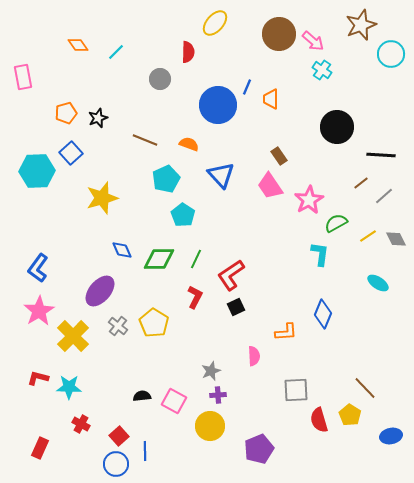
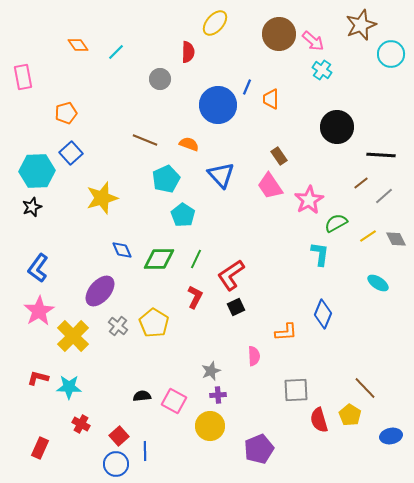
black star at (98, 118): moved 66 px left, 89 px down
